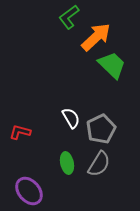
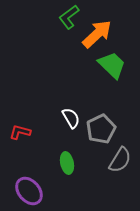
orange arrow: moved 1 px right, 3 px up
gray semicircle: moved 21 px right, 4 px up
